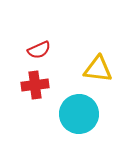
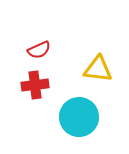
cyan circle: moved 3 px down
